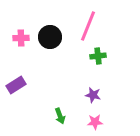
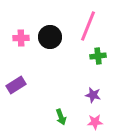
green arrow: moved 1 px right, 1 px down
